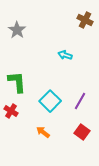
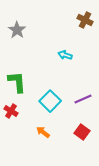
purple line: moved 3 px right, 2 px up; rotated 36 degrees clockwise
